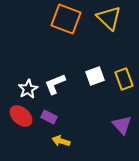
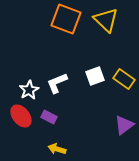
yellow triangle: moved 3 px left, 2 px down
yellow rectangle: rotated 35 degrees counterclockwise
white L-shape: moved 2 px right, 1 px up
white star: moved 1 px right, 1 px down
red ellipse: rotated 10 degrees clockwise
purple triangle: moved 2 px right; rotated 35 degrees clockwise
yellow arrow: moved 4 px left, 8 px down
